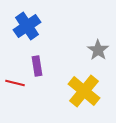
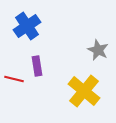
gray star: rotated 10 degrees counterclockwise
red line: moved 1 px left, 4 px up
